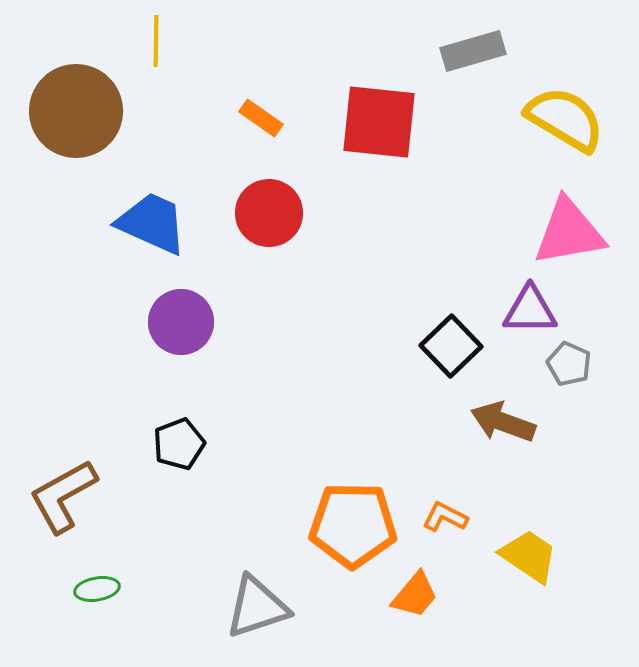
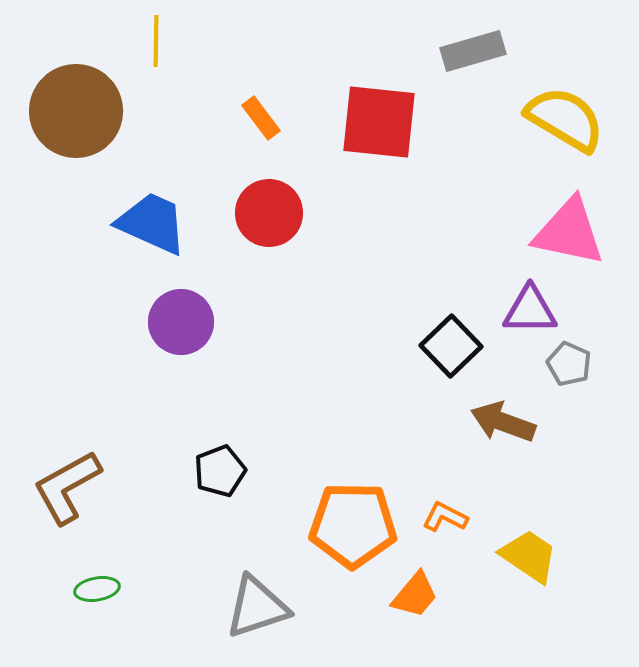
orange rectangle: rotated 18 degrees clockwise
pink triangle: rotated 22 degrees clockwise
black pentagon: moved 41 px right, 27 px down
brown L-shape: moved 4 px right, 9 px up
